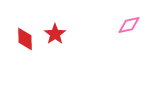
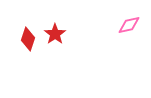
red diamond: moved 3 px right; rotated 20 degrees clockwise
